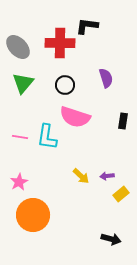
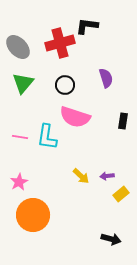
red cross: rotated 16 degrees counterclockwise
